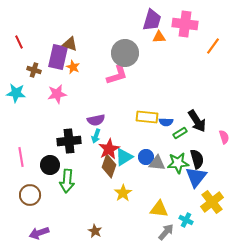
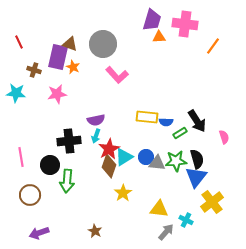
gray circle: moved 22 px left, 9 px up
pink L-shape: rotated 65 degrees clockwise
green star: moved 2 px left, 2 px up
